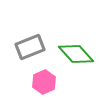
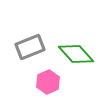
pink hexagon: moved 4 px right
